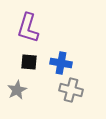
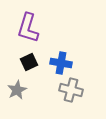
black square: rotated 30 degrees counterclockwise
